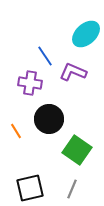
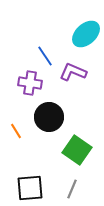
black circle: moved 2 px up
black square: rotated 8 degrees clockwise
